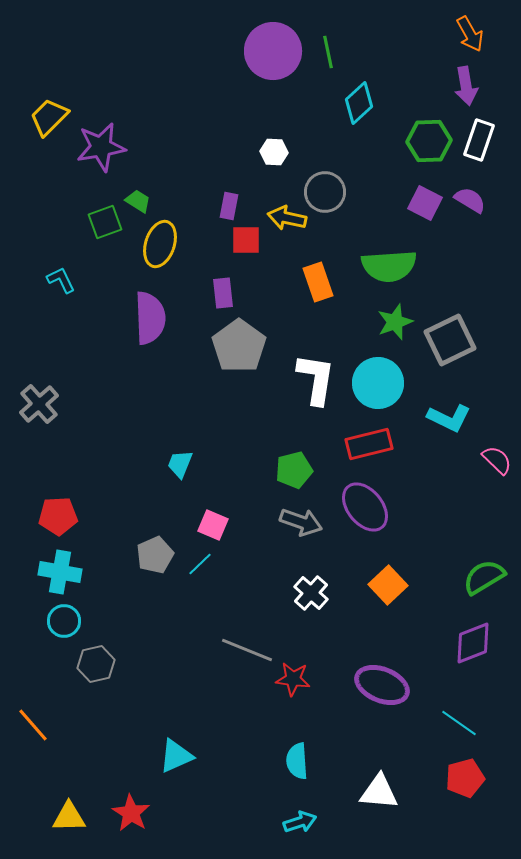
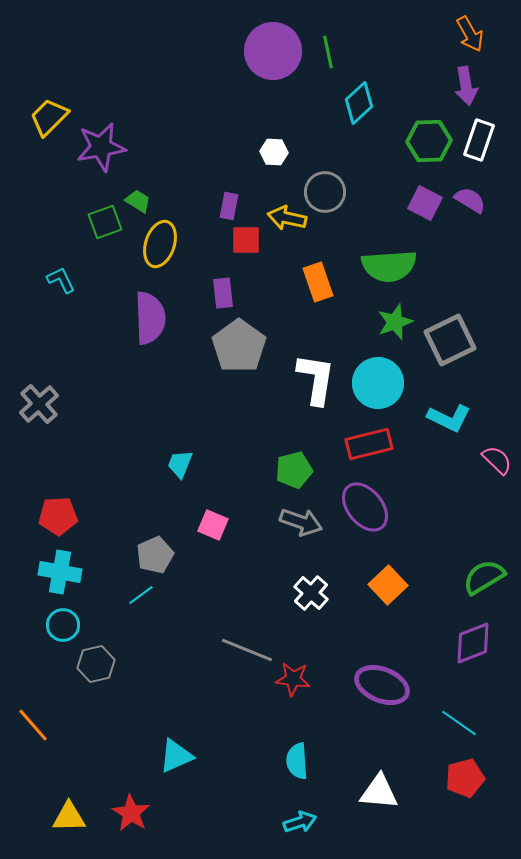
cyan line at (200, 564): moved 59 px left, 31 px down; rotated 8 degrees clockwise
cyan circle at (64, 621): moved 1 px left, 4 px down
